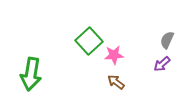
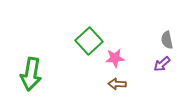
gray semicircle: rotated 36 degrees counterclockwise
pink star: moved 1 px right, 3 px down
brown arrow: moved 1 px right, 2 px down; rotated 36 degrees counterclockwise
